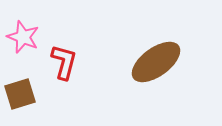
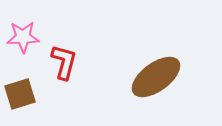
pink star: rotated 24 degrees counterclockwise
brown ellipse: moved 15 px down
